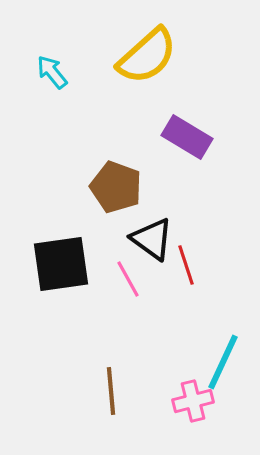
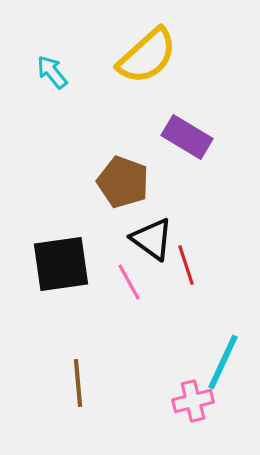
brown pentagon: moved 7 px right, 5 px up
pink line: moved 1 px right, 3 px down
brown line: moved 33 px left, 8 px up
